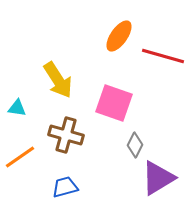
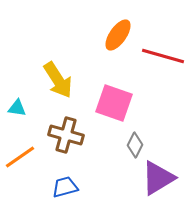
orange ellipse: moved 1 px left, 1 px up
